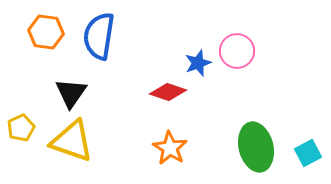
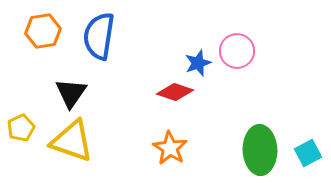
orange hexagon: moved 3 px left, 1 px up; rotated 16 degrees counterclockwise
red diamond: moved 7 px right
green ellipse: moved 4 px right, 3 px down; rotated 12 degrees clockwise
